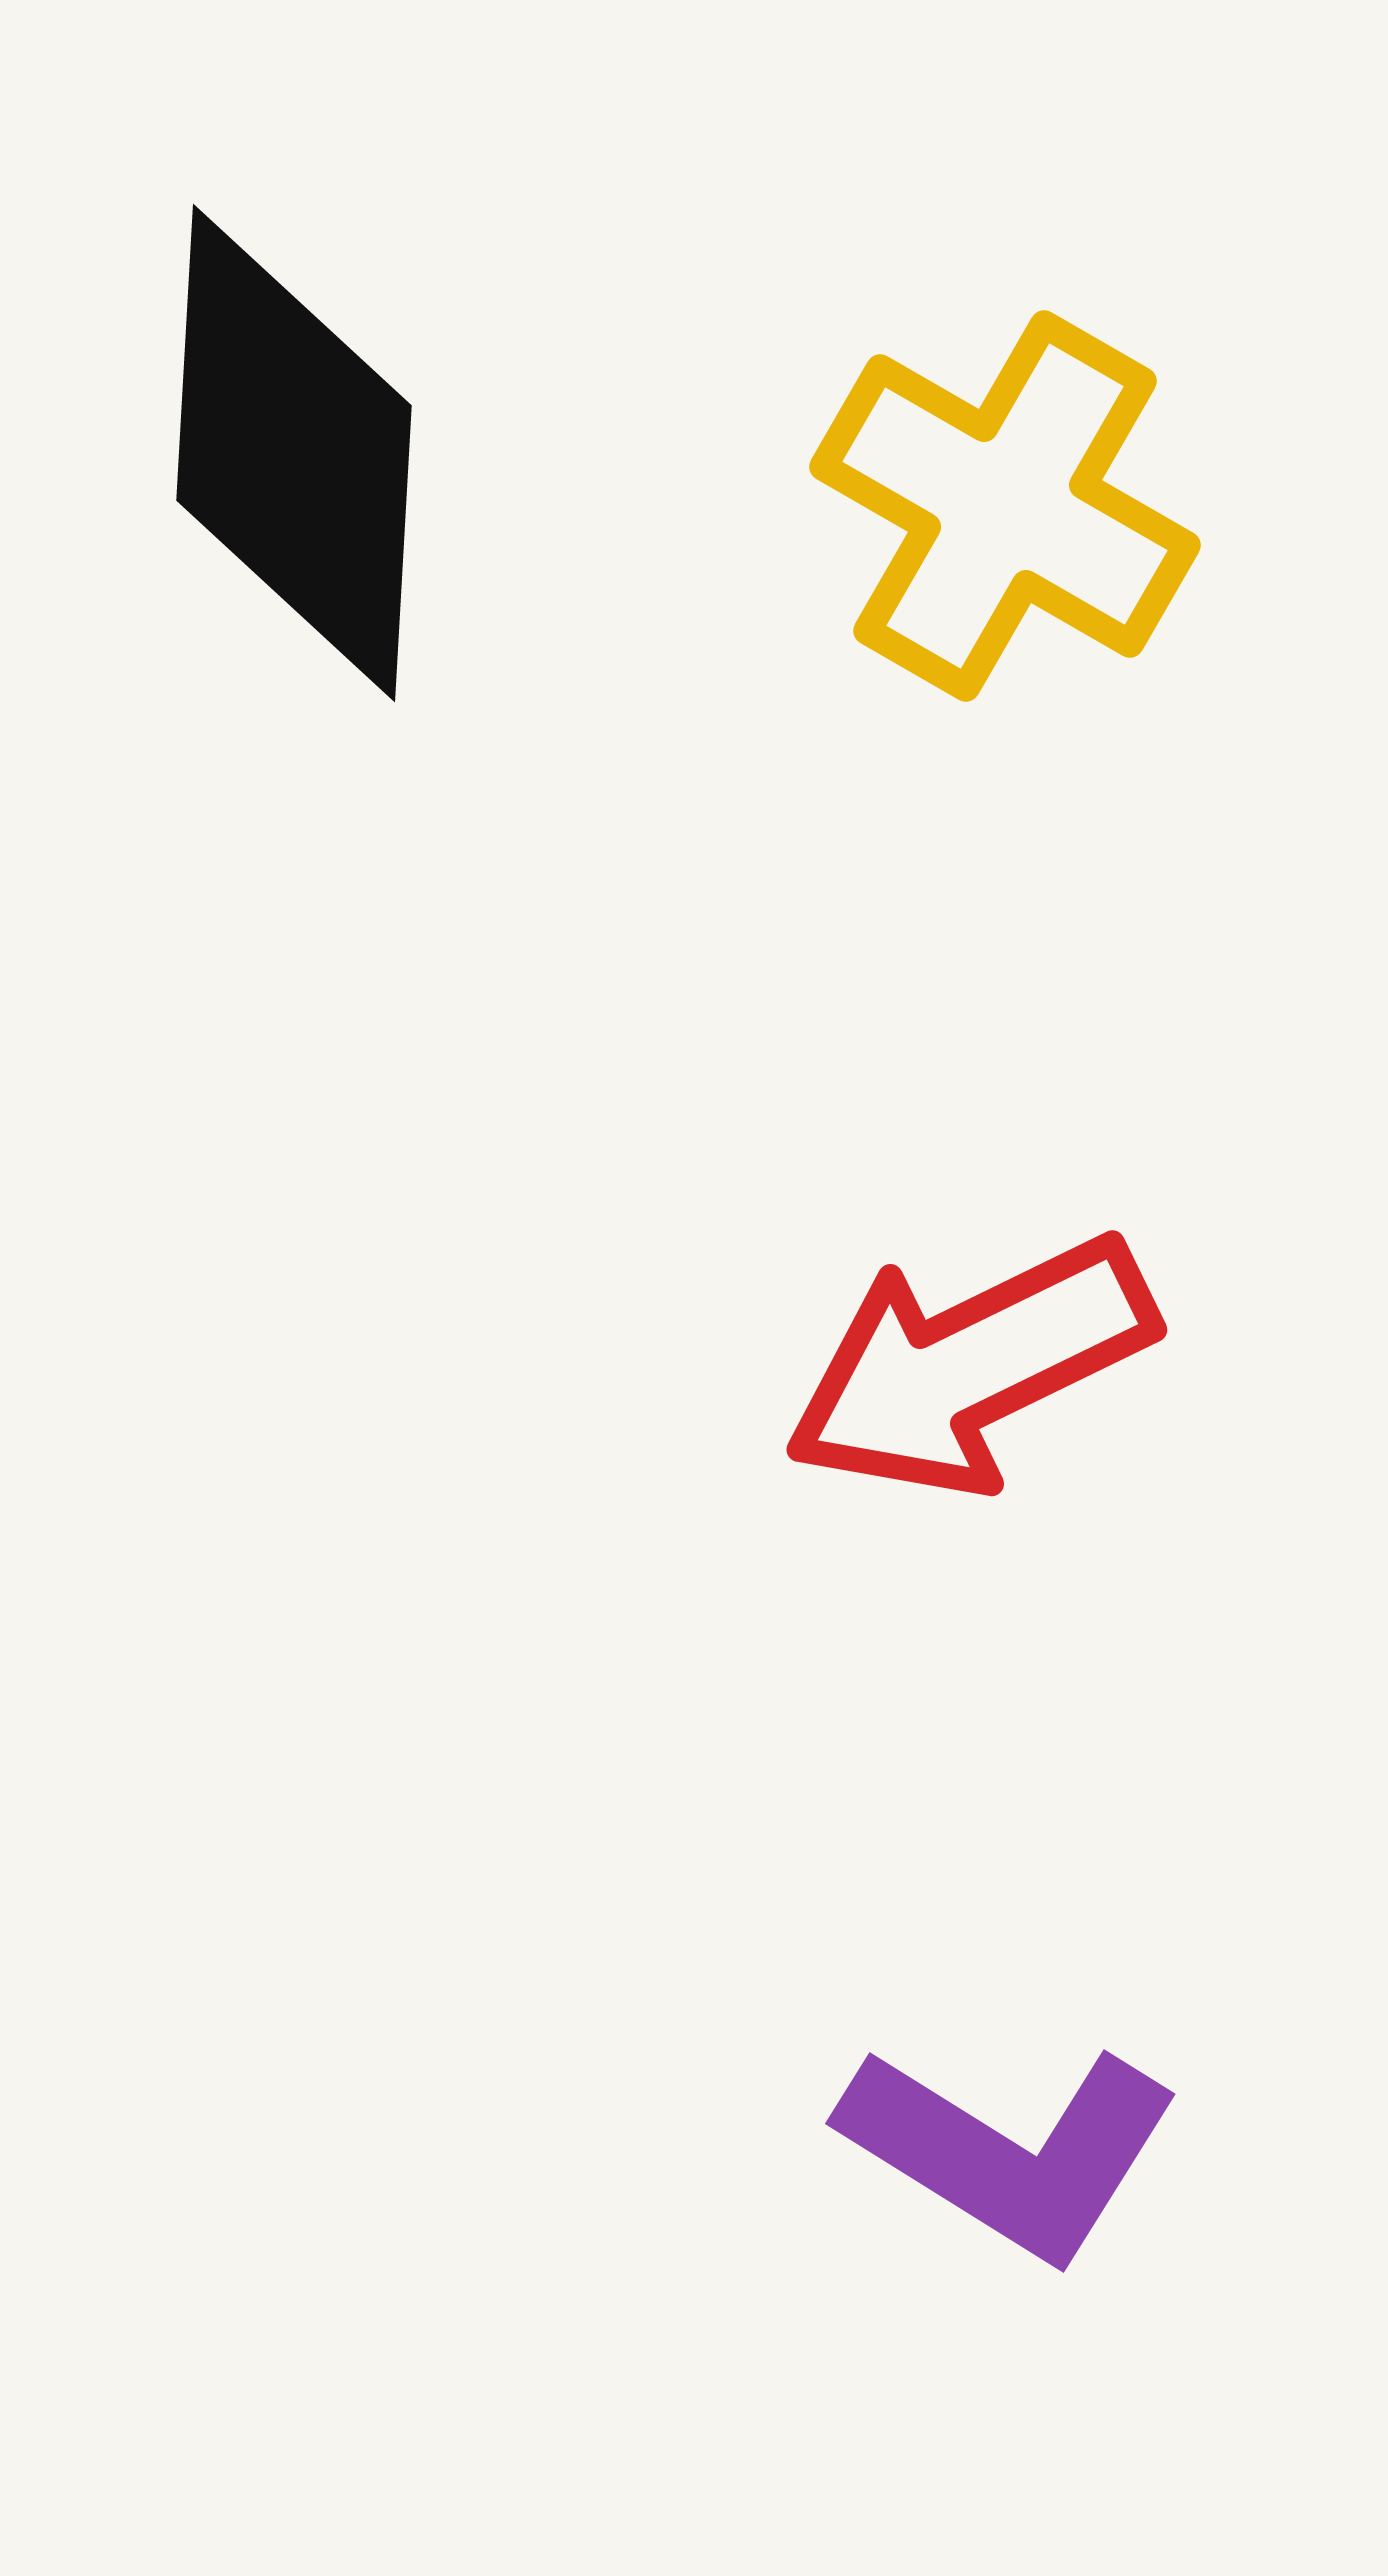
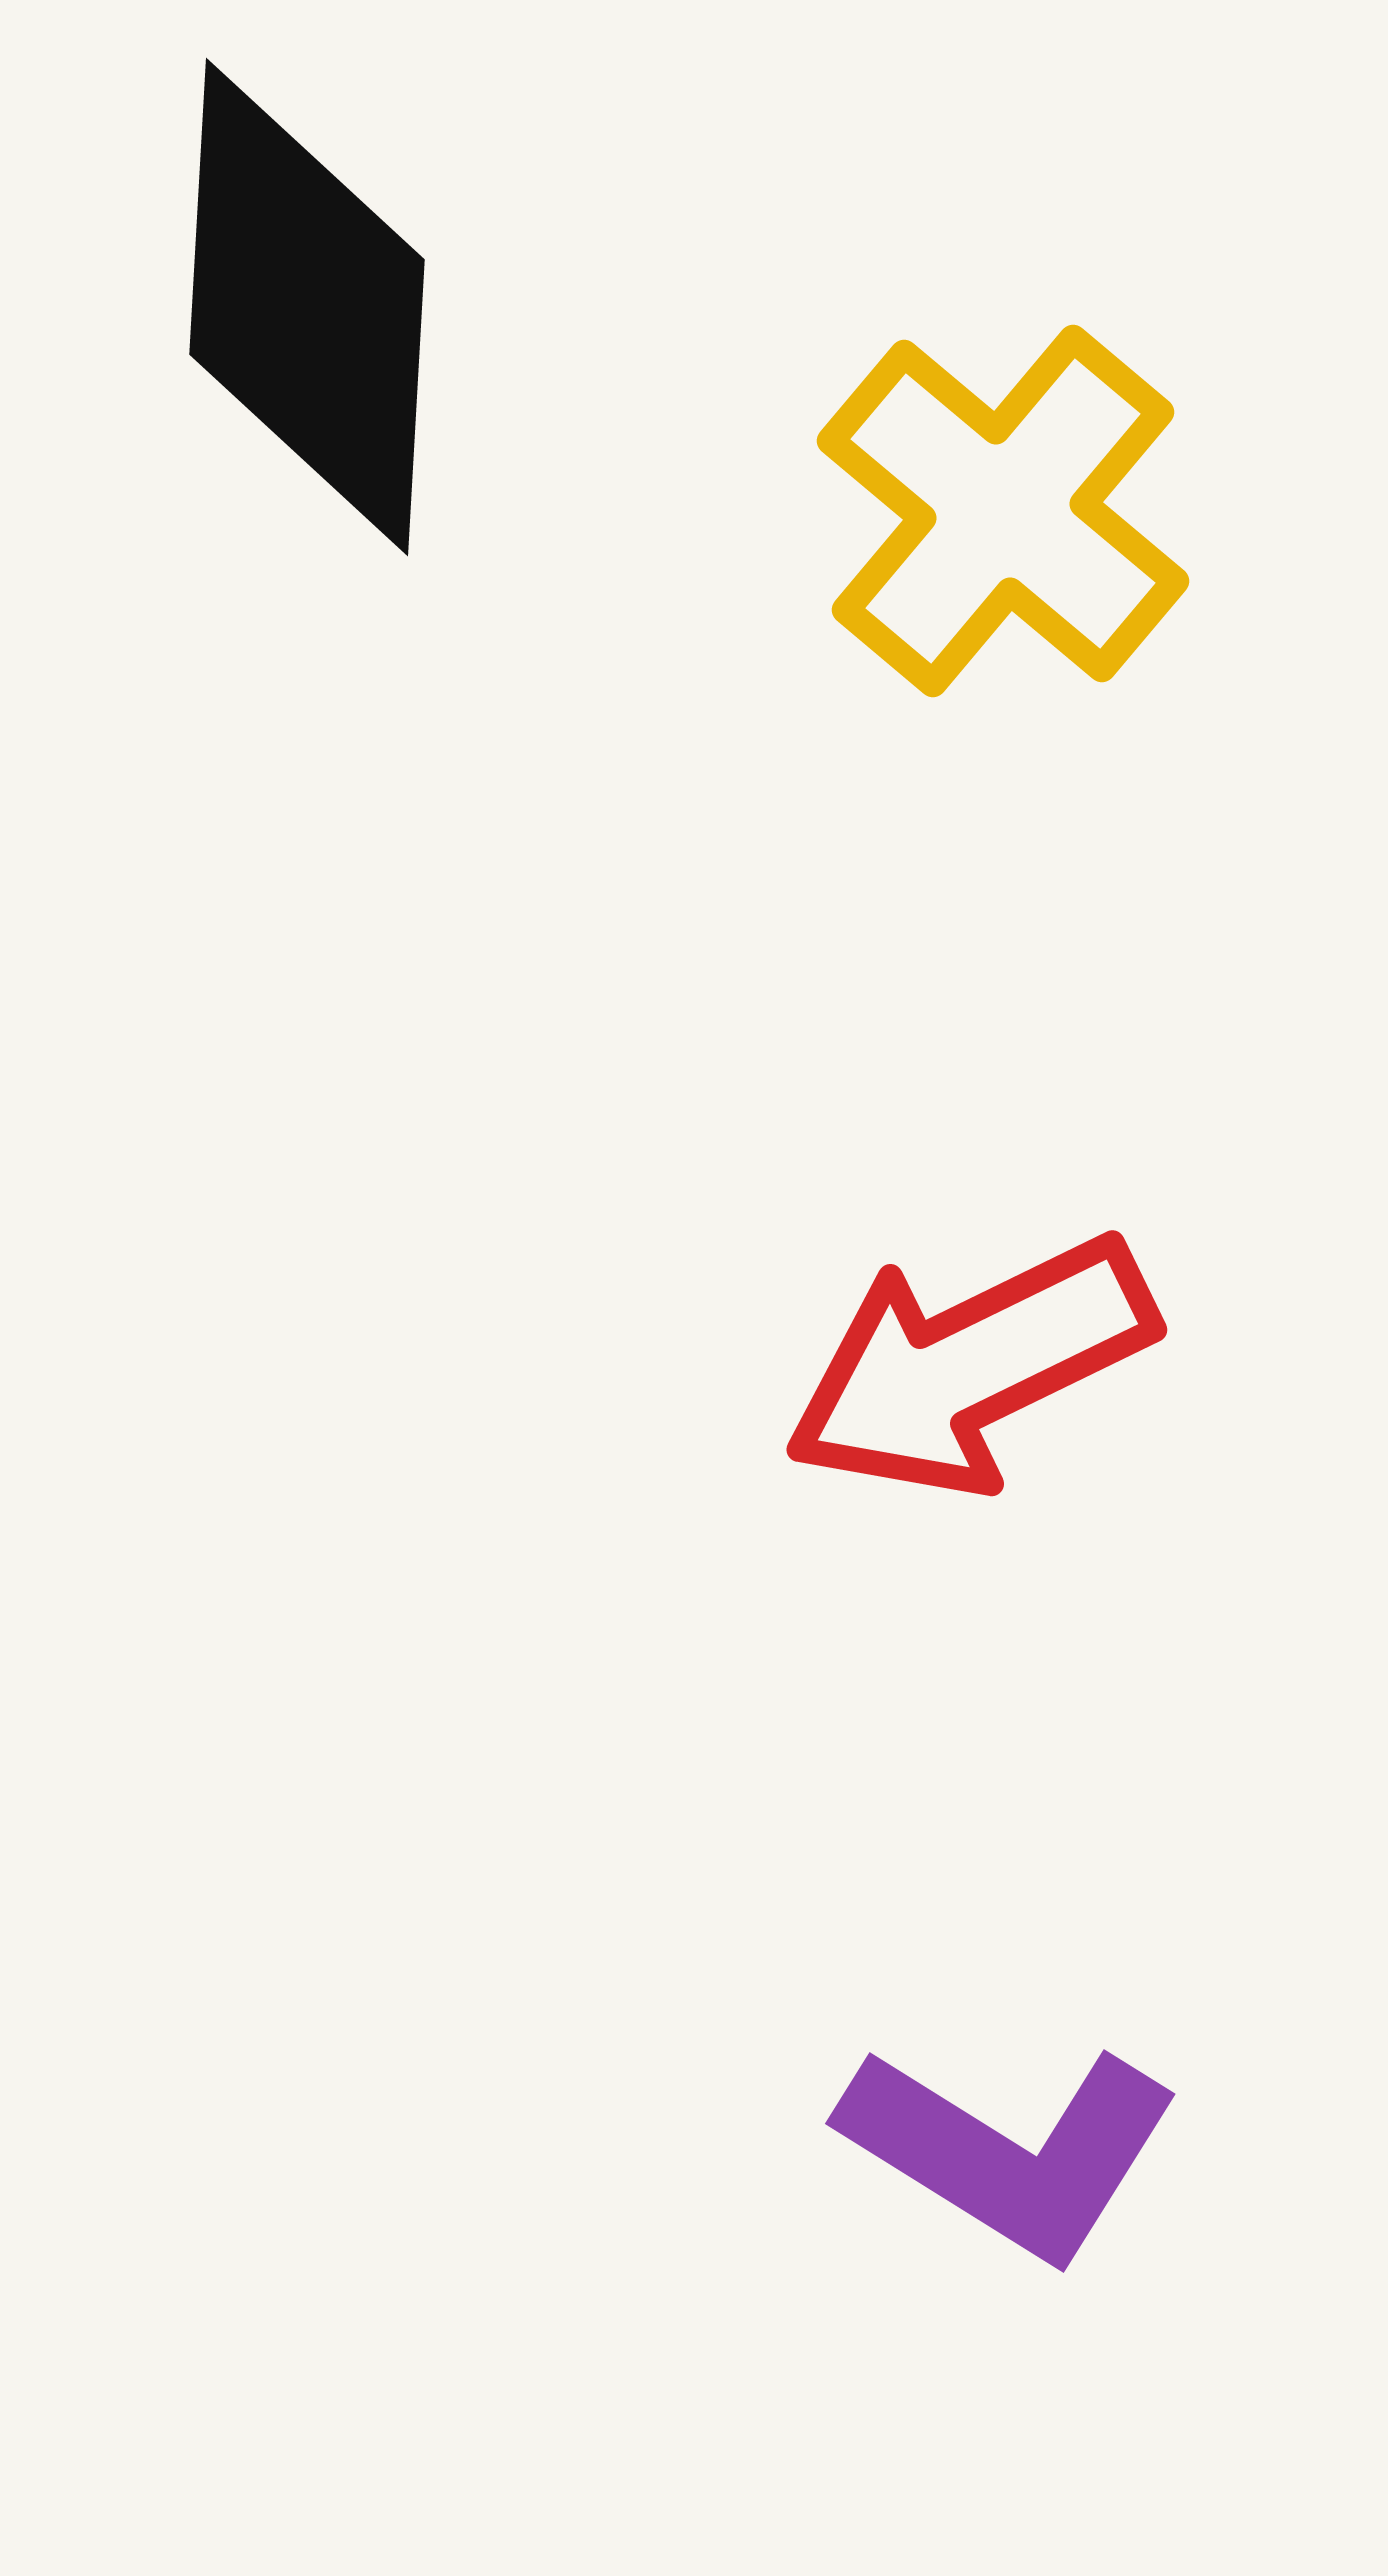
black diamond: moved 13 px right, 146 px up
yellow cross: moved 2 px left, 5 px down; rotated 10 degrees clockwise
